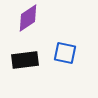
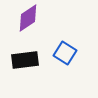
blue square: rotated 20 degrees clockwise
